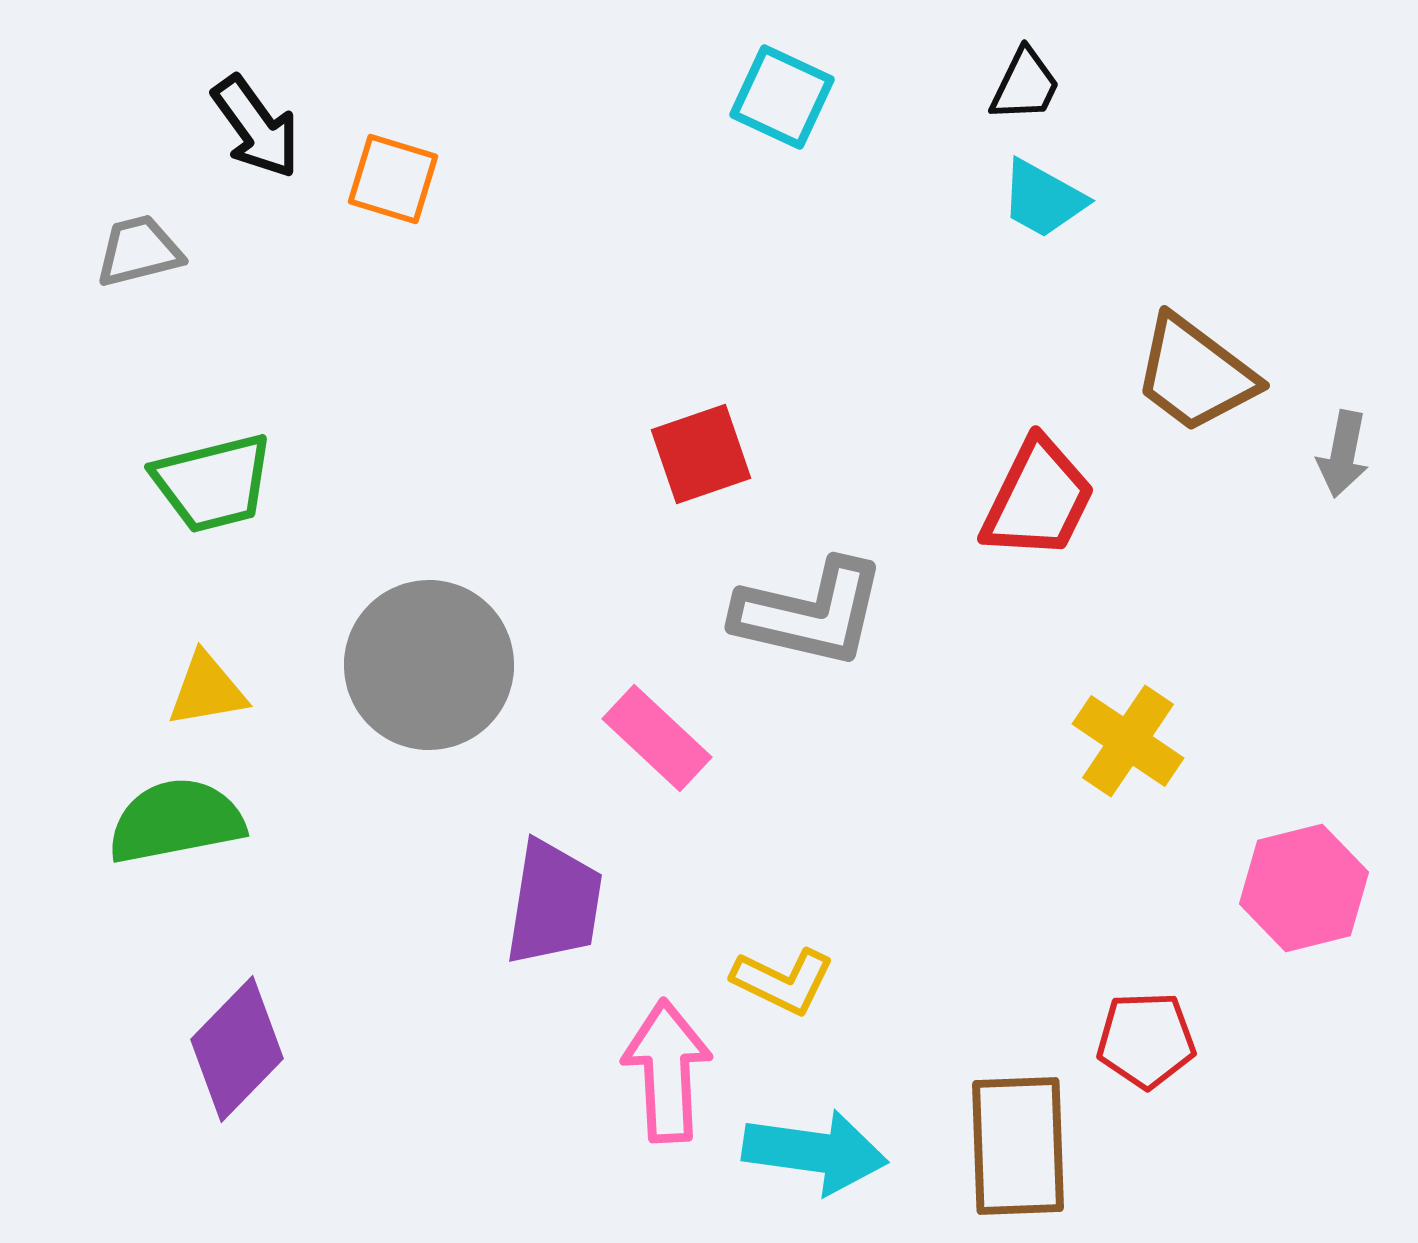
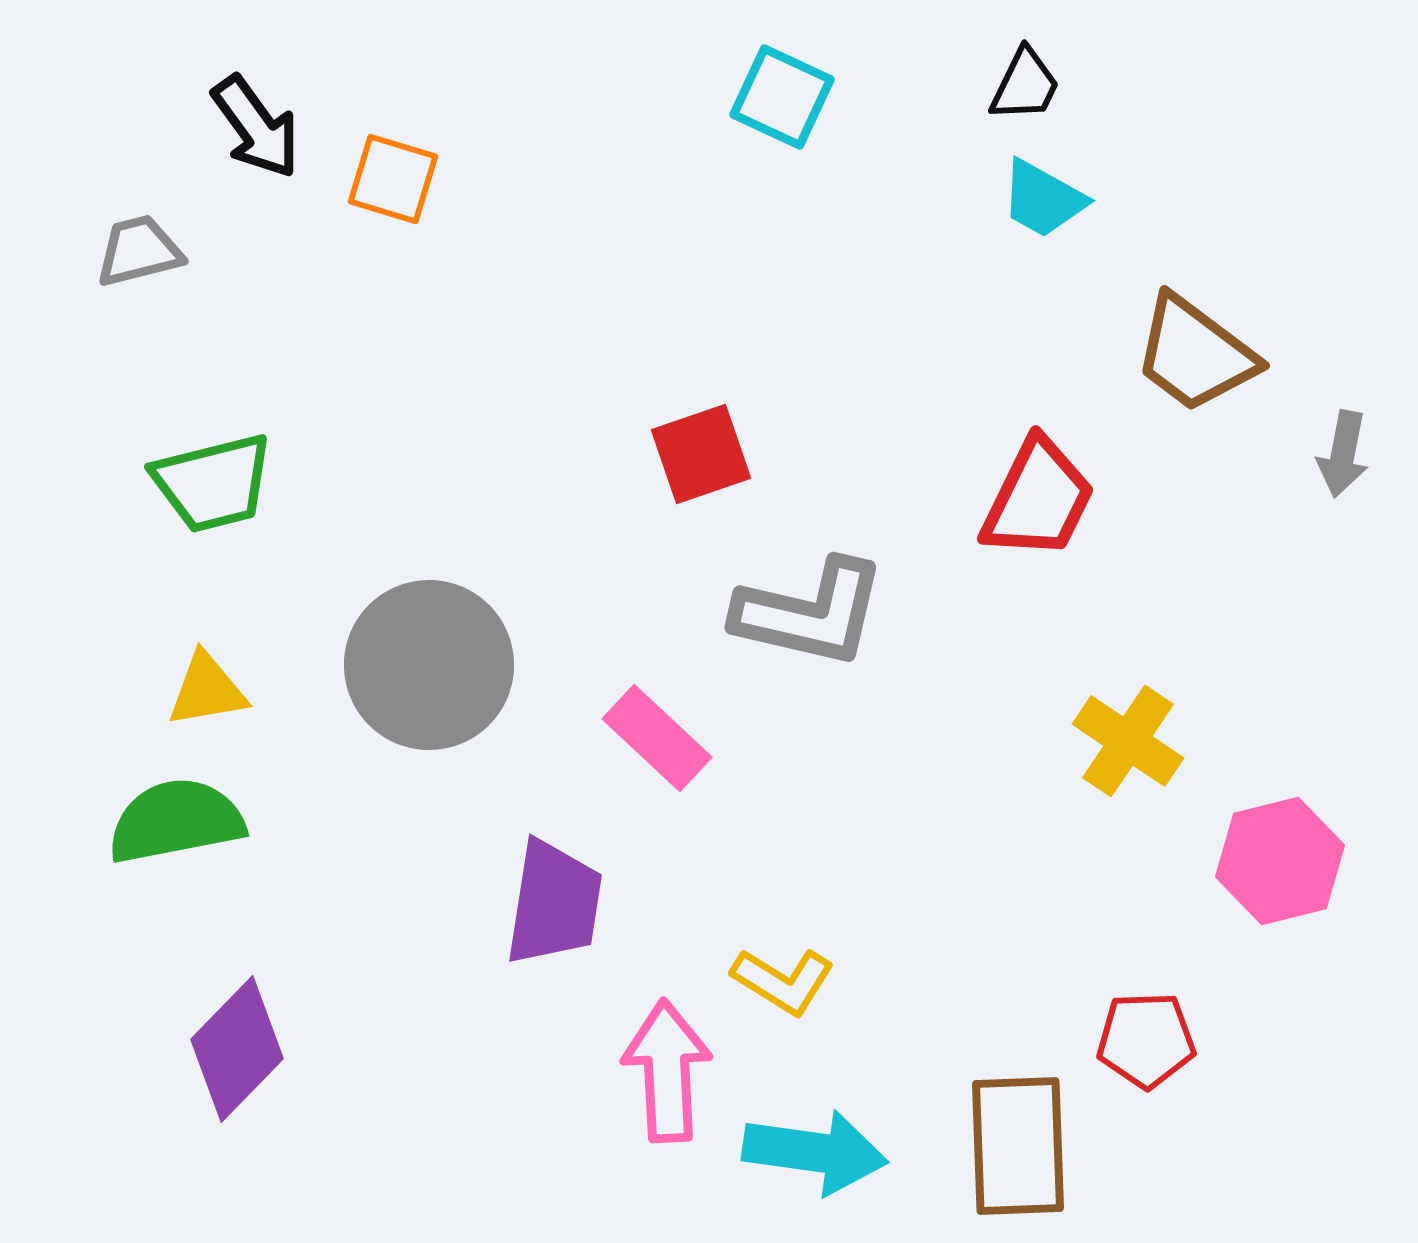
brown trapezoid: moved 20 px up
pink hexagon: moved 24 px left, 27 px up
yellow L-shape: rotated 6 degrees clockwise
